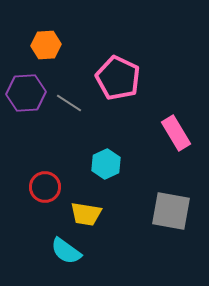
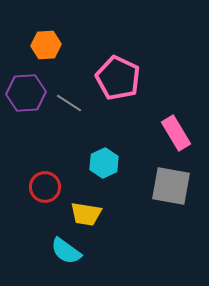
cyan hexagon: moved 2 px left, 1 px up
gray square: moved 25 px up
